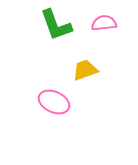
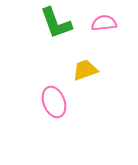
green L-shape: moved 2 px up
pink ellipse: rotated 44 degrees clockwise
